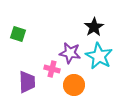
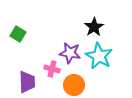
green square: rotated 14 degrees clockwise
